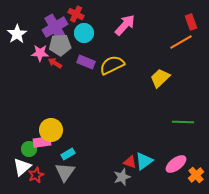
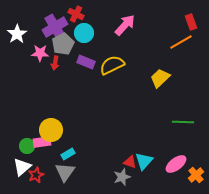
gray pentagon: moved 3 px right, 1 px up; rotated 25 degrees counterclockwise
red arrow: rotated 112 degrees counterclockwise
green circle: moved 2 px left, 3 px up
cyan triangle: rotated 12 degrees counterclockwise
